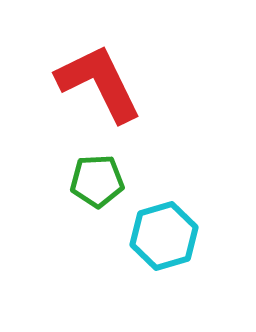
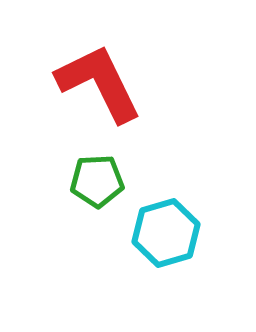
cyan hexagon: moved 2 px right, 3 px up
